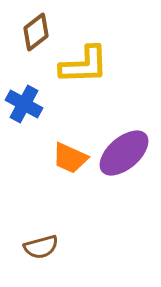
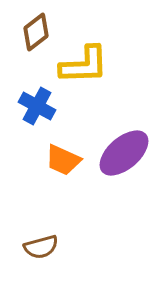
blue cross: moved 13 px right, 2 px down
orange trapezoid: moved 7 px left, 2 px down
